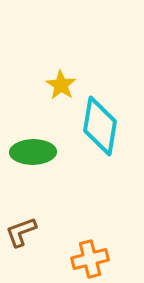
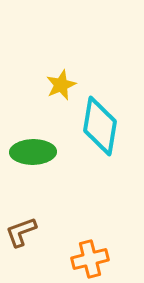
yellow star: rotated 16 degrees clockwise
